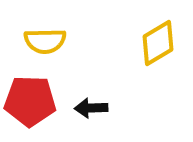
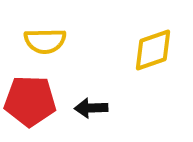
yellow diamond: moved 5 px left, 7 px down; rotated 12 degrees clockwise
